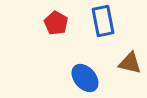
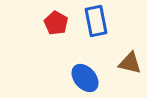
blue rectangle: moved 7 px left
